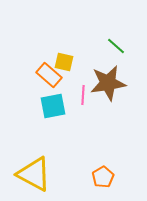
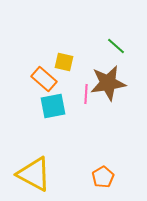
orange rectangle: moved 5 px left, 4 px down
pink line: moved 3 px right, 1 px up
